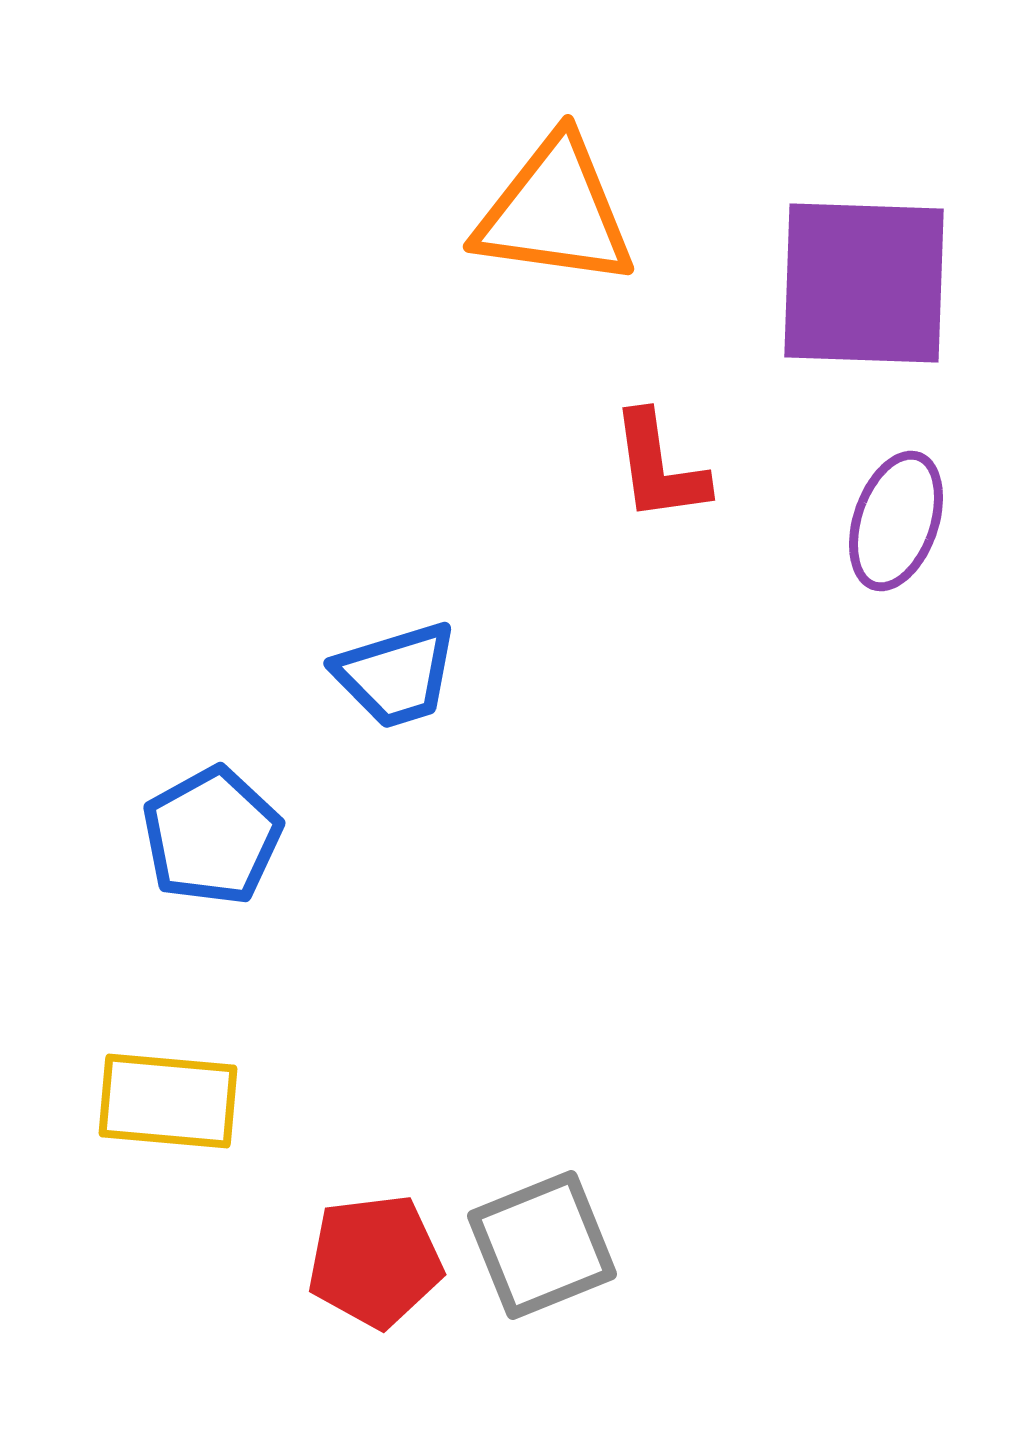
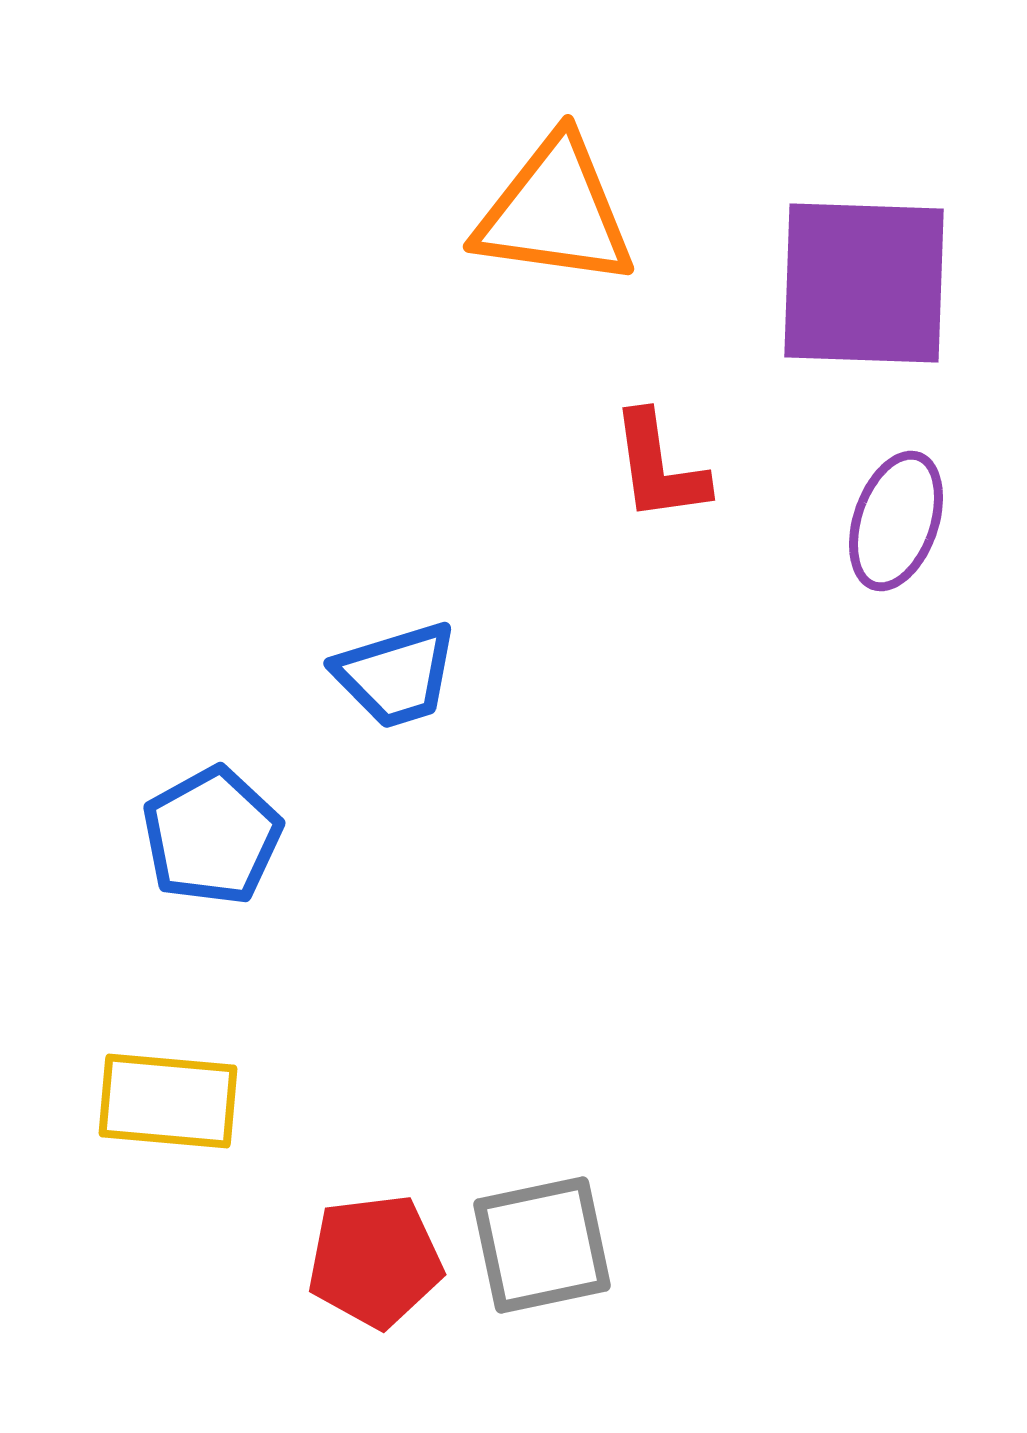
gray square: rotated 10 degrees clockwise
